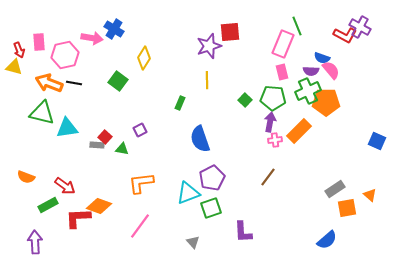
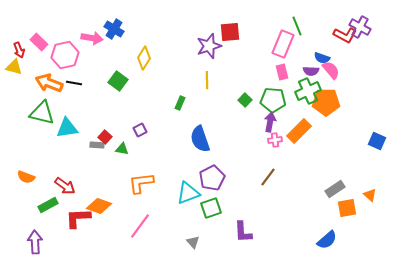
pink rectangle at (39, 42): rotated 42 degrees counterclockwise
green pentagon at (273, 98): moved 2 px down
